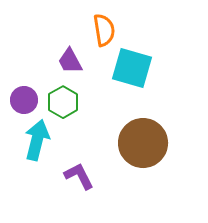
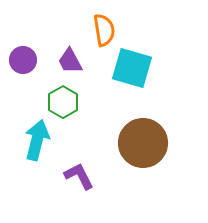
purple circle: moved 1 px left, 40 px up
